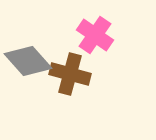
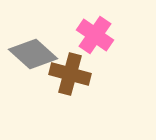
gray diamond: moved 5 px right, 7 px up; rotated 6 degrees counterclockwise
